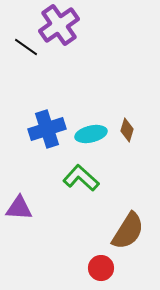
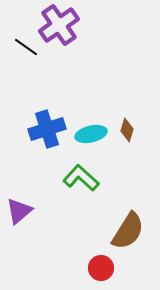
purple triangle: moved 3 px down; rotated 44 degrees counterclockwise
